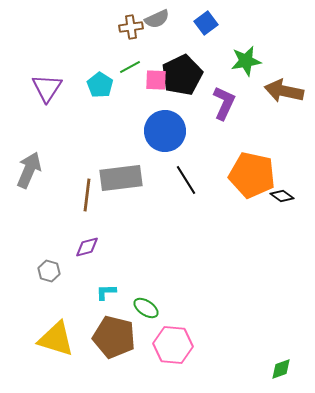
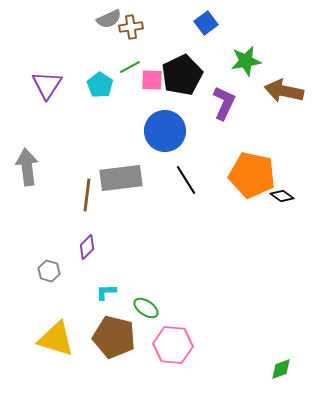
gray semicircle: moved 48 px left
pink square: moved 4 px left
purple triangle: moved 3 px up
gray arrow: moved 2 px left, 3 px up; rotated 30 degrees counterclockwise
purple diamond: rotated 30 degrees counterclockwise
